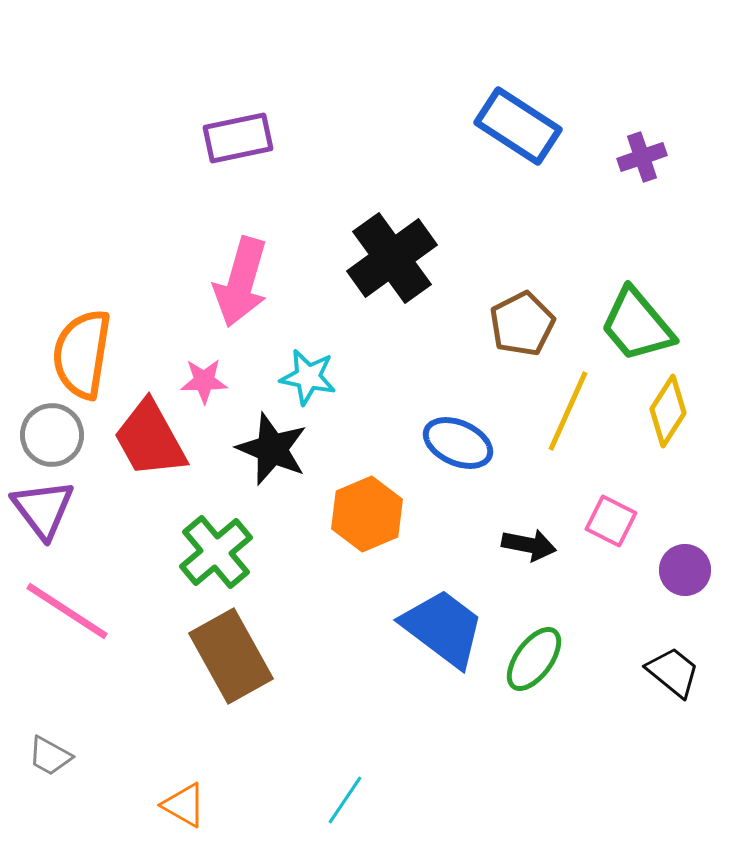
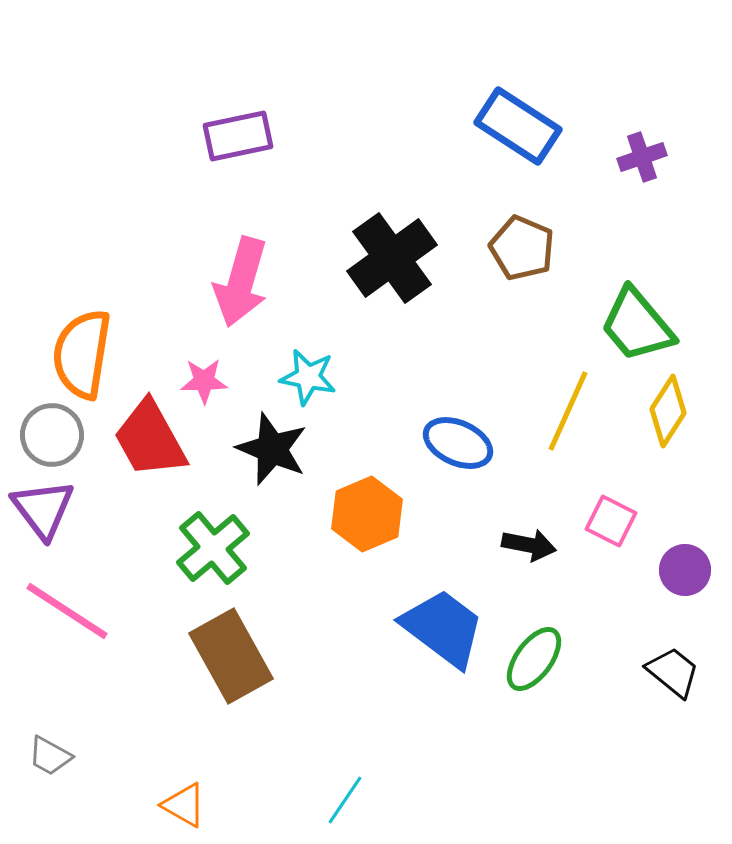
purple rectangle: moved 2 px up
brown pentagon: moved 76 px up; rotated 22 degrees counterclockwise
green cross: moved 3 px left, 4 px up
